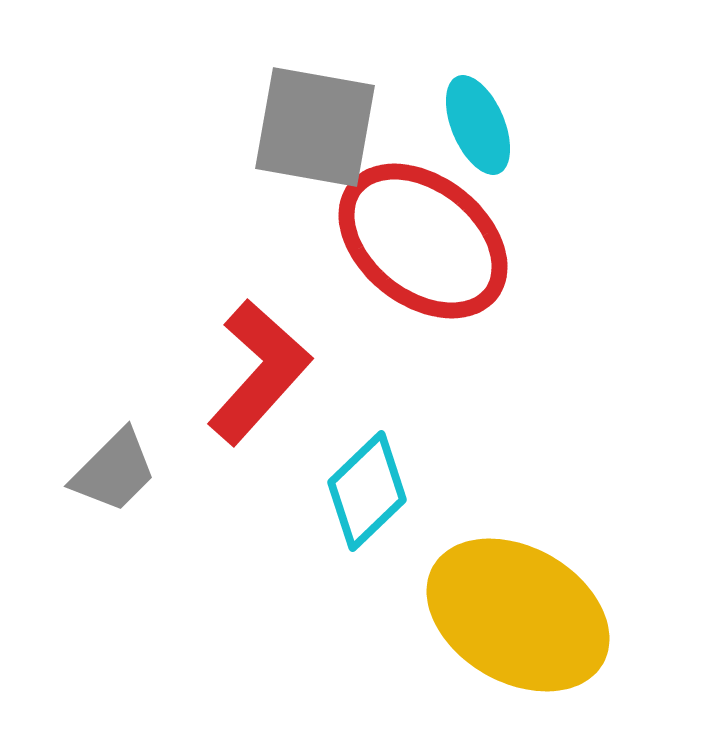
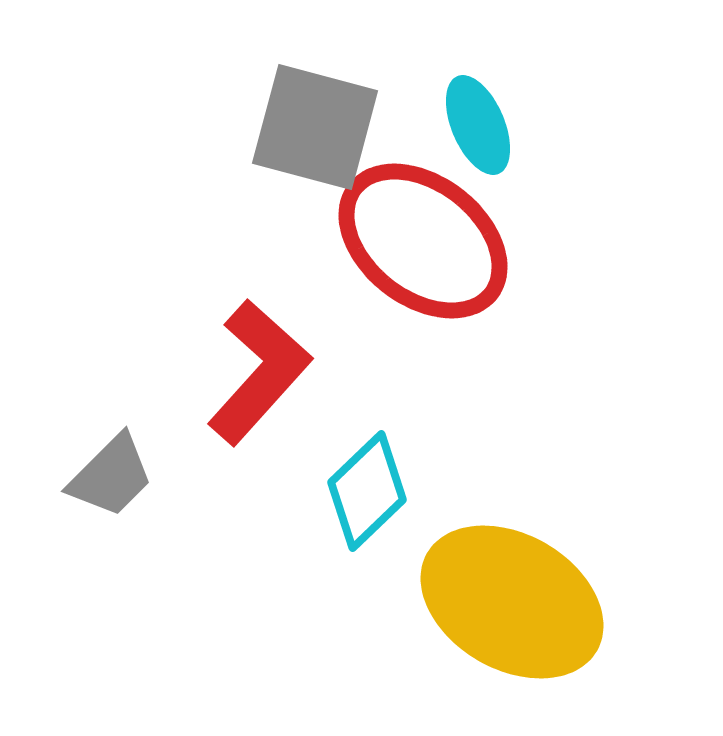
gray square: rotated 5 degrees clockwise
gray trapezoid: moved 3 px left, 5 px down
yellow ellipse: moved 6 px left, 13 px up
